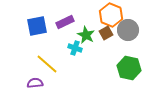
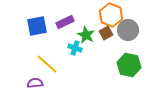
green hexagon: moved 3 px up
